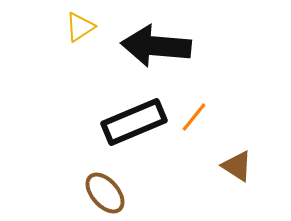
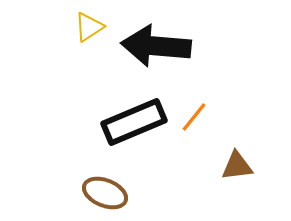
yellow triangle: moved 9 px right
brown triangle: rotated 40 degrees counterclockwise
brown ellipse: rotated 27 degrees counterclockwise
